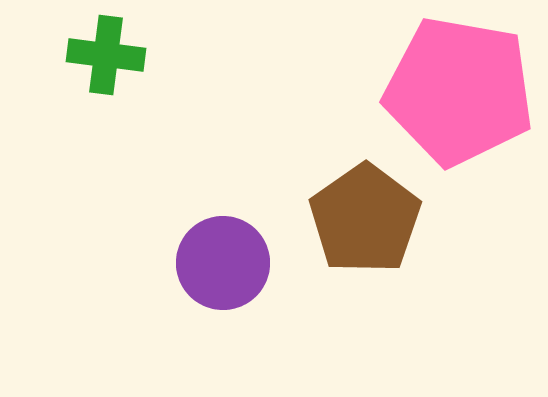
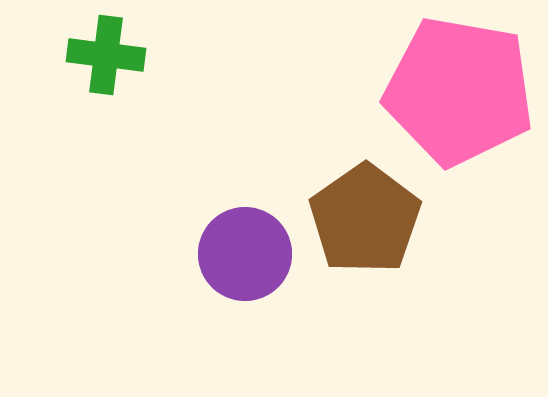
purple circle: moved 22 px right, 9 px up
